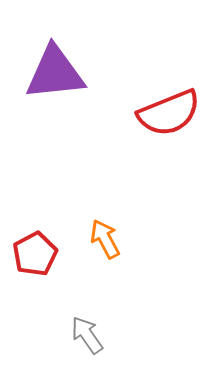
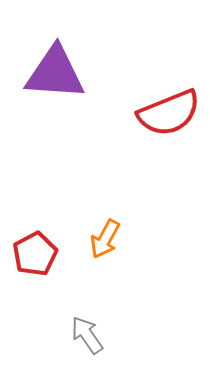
purple triangle: rotated 10 degrees clockwise
orange arrow: rotated 123 degrees counterclockwise
